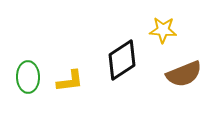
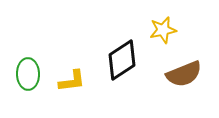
yellow star: rotated 16 degrees counterclockwise
green ellipse: moved 3 px up
yellow L-shape: moved 2 px right
